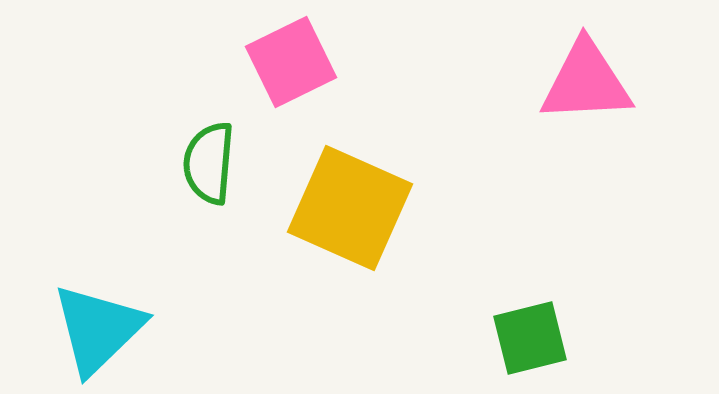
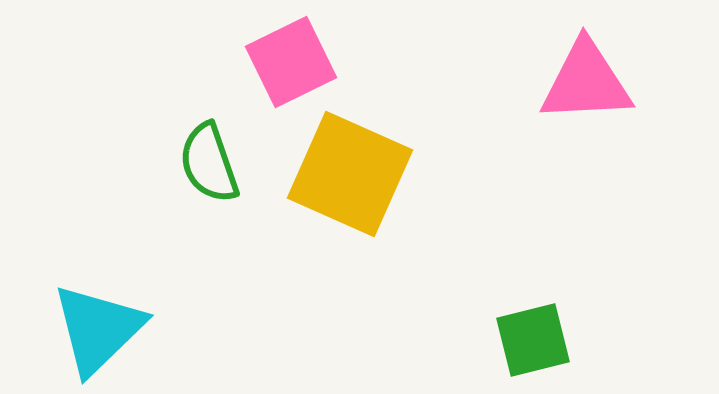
green semicircle: rotated 24 degrees counterclockwise
yellow square: moved 34 px up
green square: moved 3 px right, 2 px down
